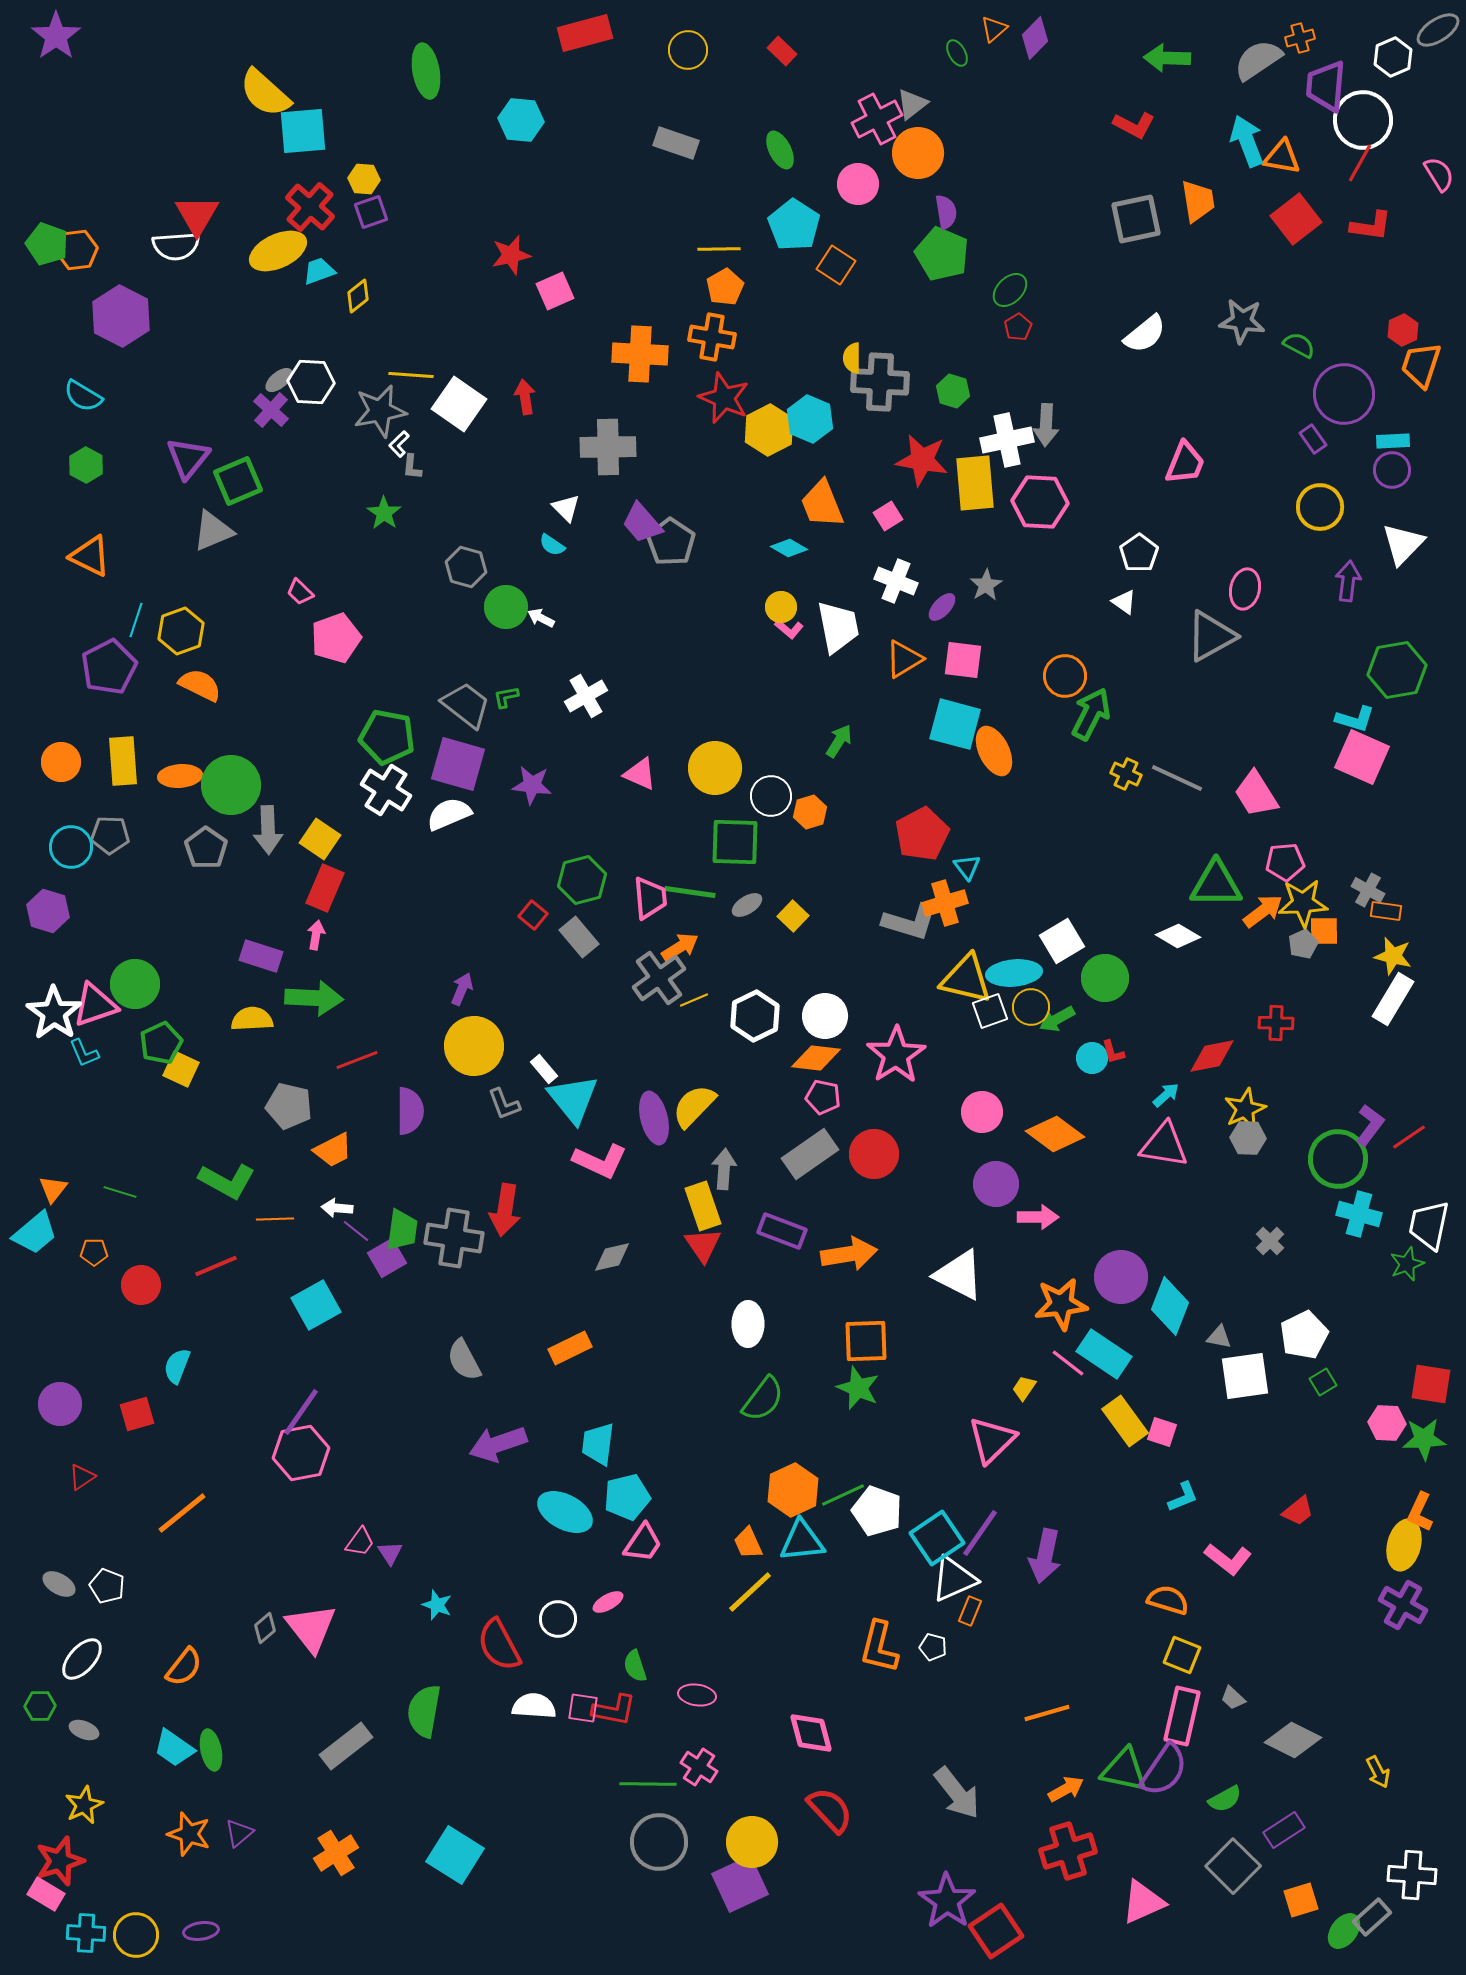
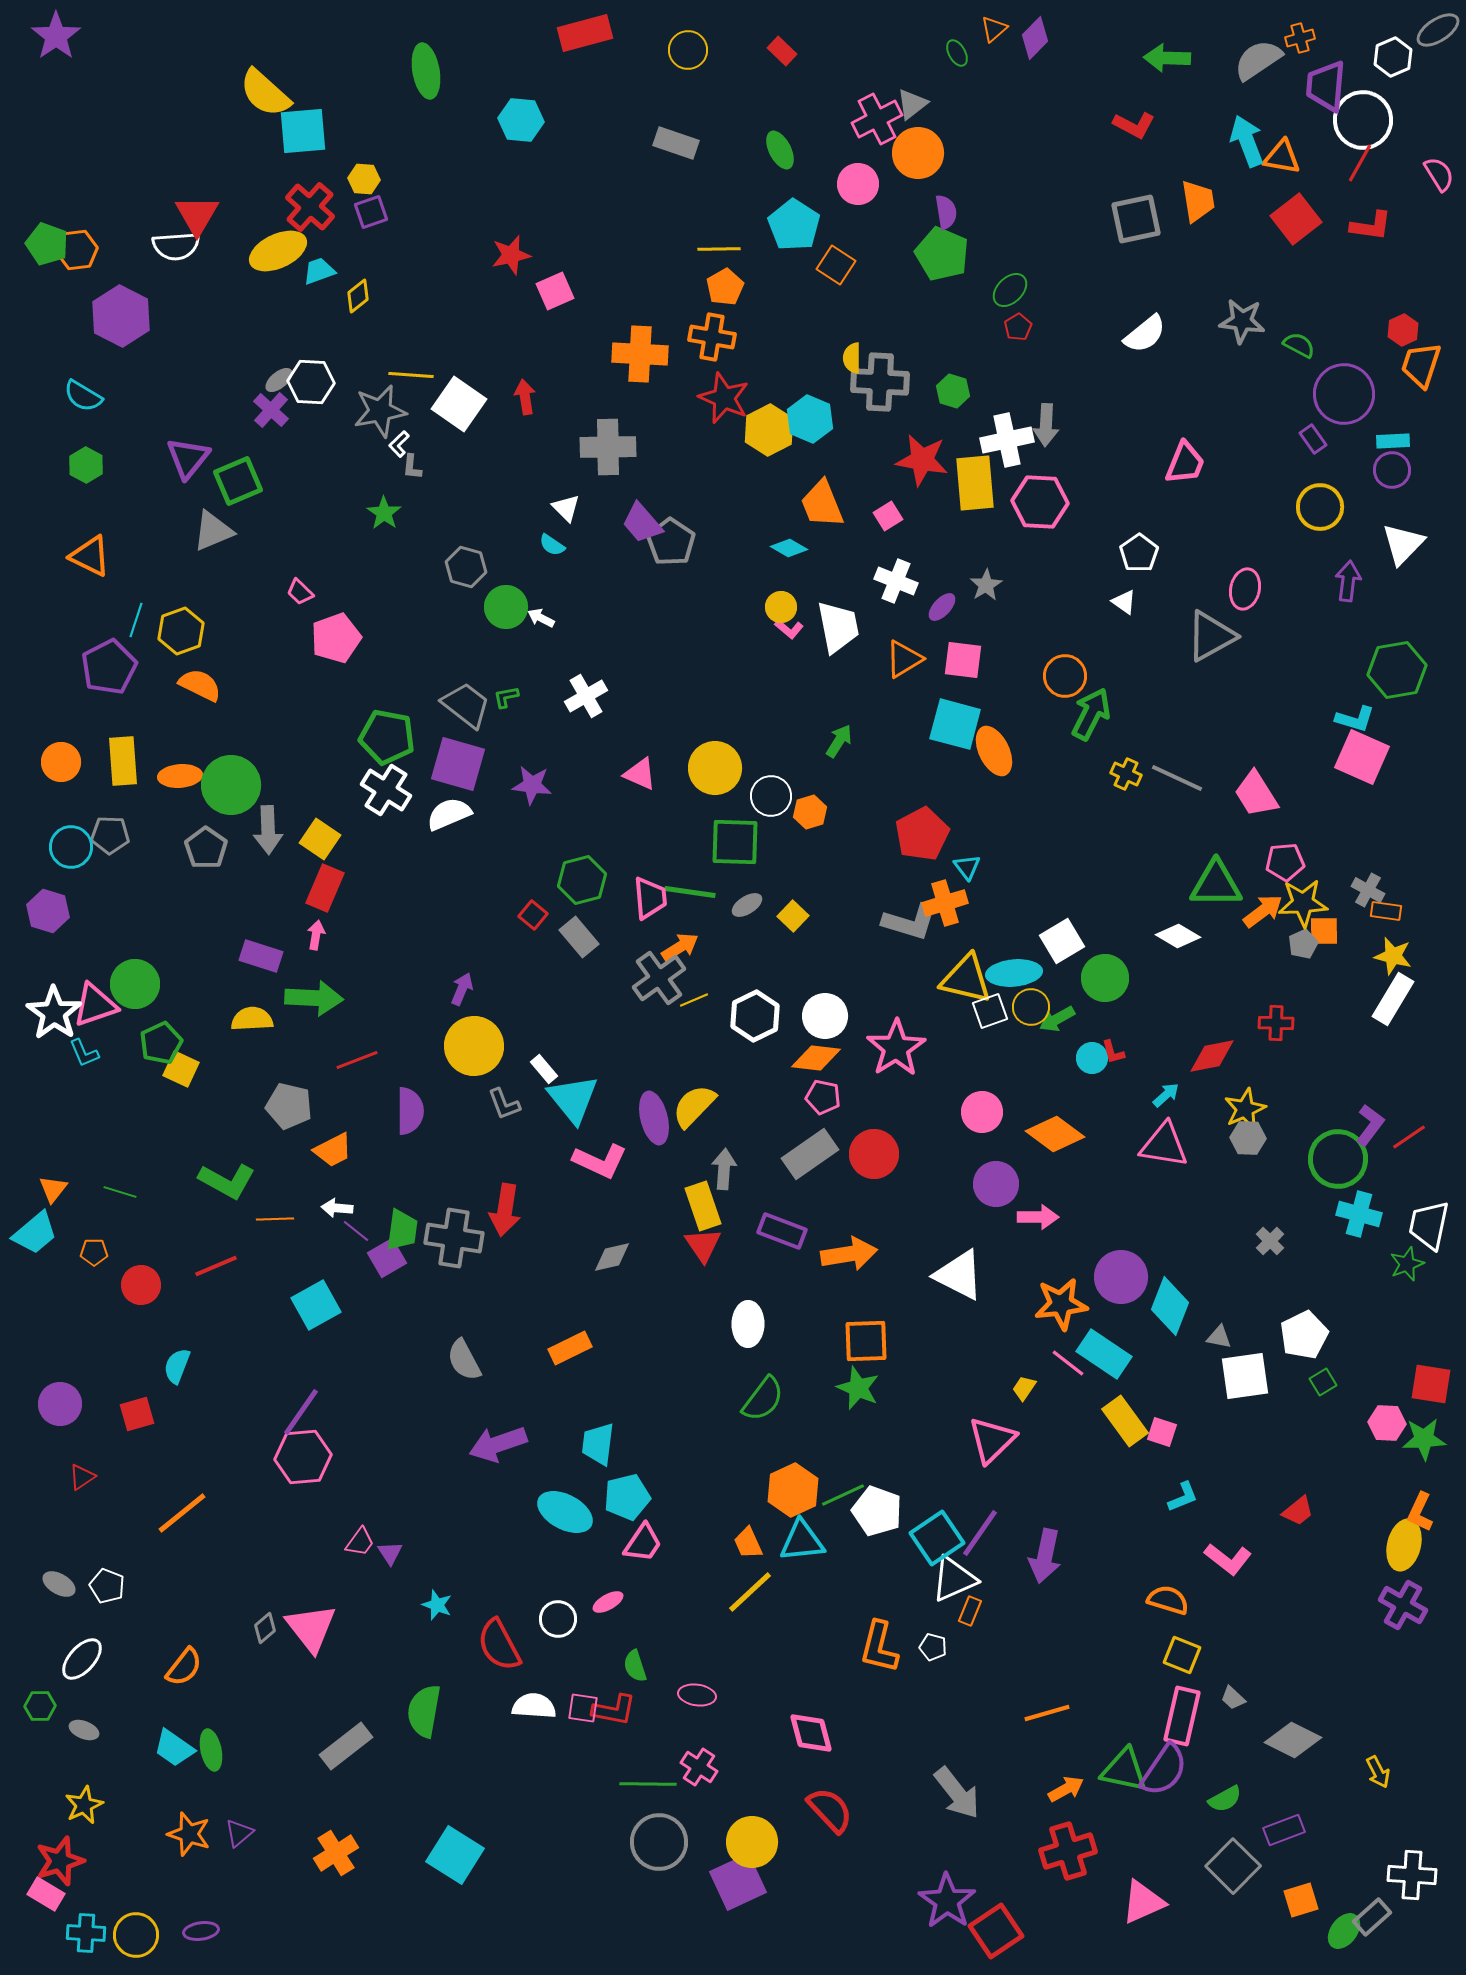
pink star at (896, 1055): moved 7 px up
pink hexagon at (301, 1453): moved 2 px right, 4 px down; rotated 6 degrees clockwise
purple rectangle at (1284, 1830): rotated 12 degrees clockwise
purple square at (740, 1884): moved 2 px left, 2 px up
